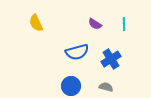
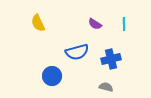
yellow semicircle: moved 2 px right
blue cross: rotated 18 degrees clockwise
blue circle: moved 19 px left, 10 px up
